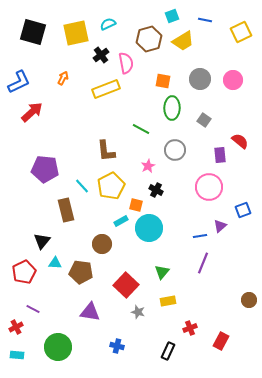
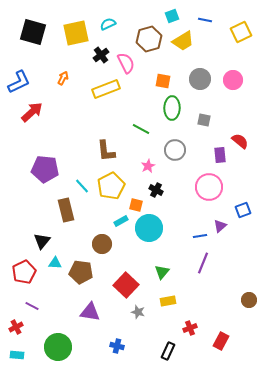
pink semicircle at (126, 63): rotated 15 degrees counterclockwise
gray square at (204, 120): rotated 24 degrees counterclockwise
purple line at (33, 309): moved 1 px left, 3 px up
